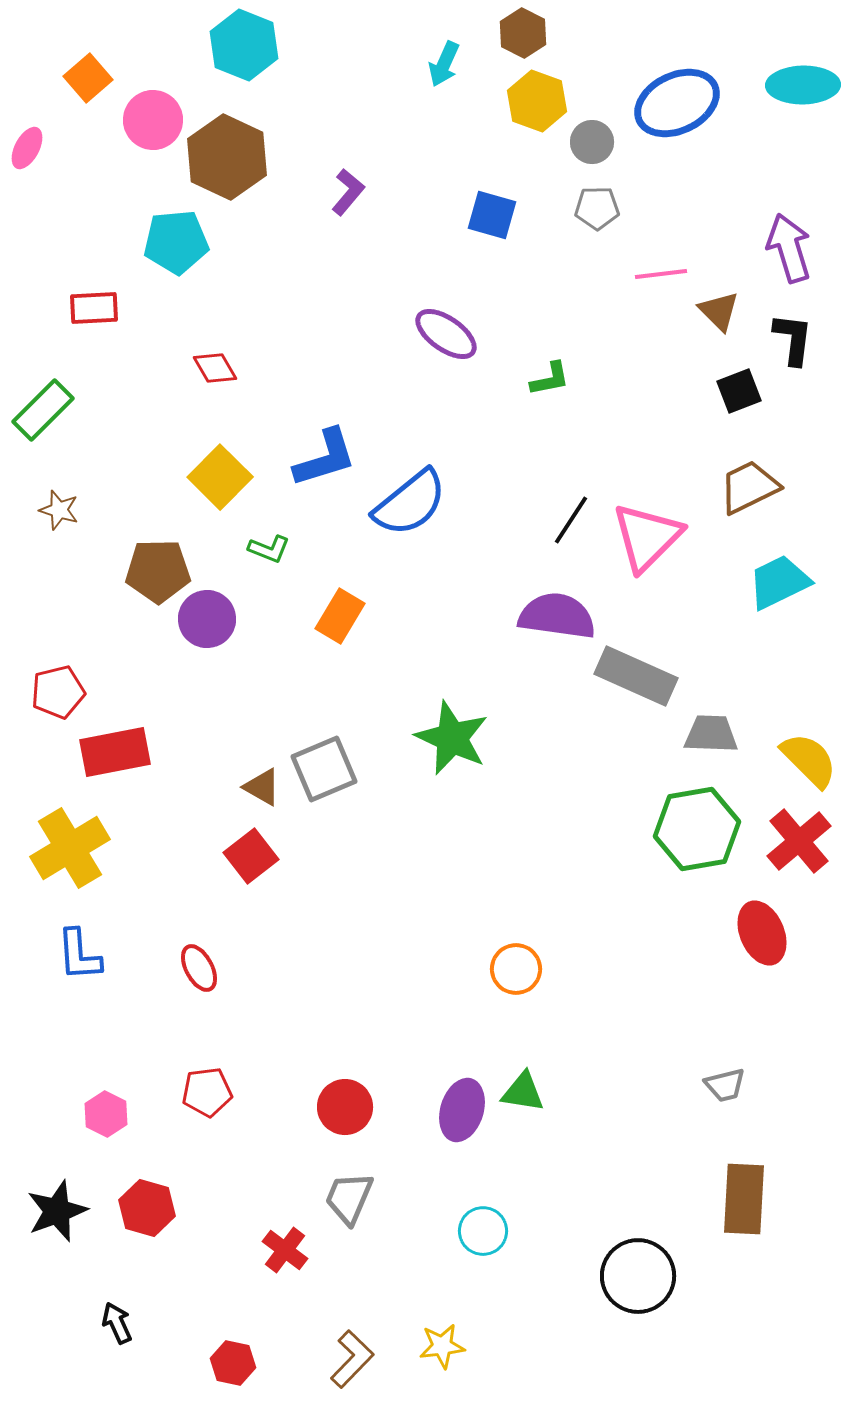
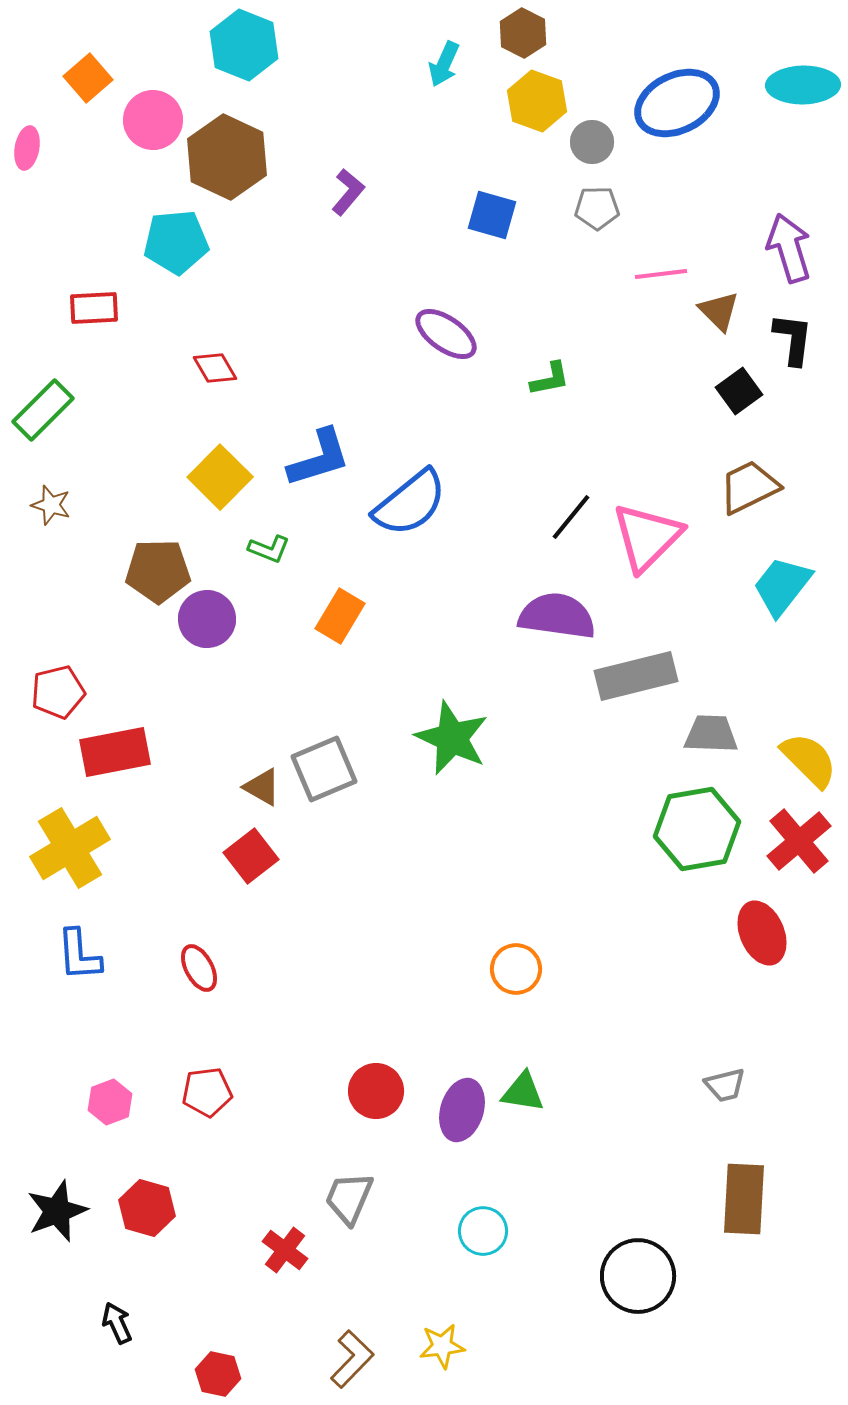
pink ellipse at (27, 148): rotated 18 degrees counterclockwise
black square at (739, 391): rotated 15 degrees counterclockwise
blue L-shape at (325, 458): moved 6 px left
brown star at (59, 510): moved 8 px left, 5 px up
black line at (571, 520): moved 3 px up; rotated 6 degrees clockwise
cyan trapezoid at (779, 582): moved 3 px right, 4 px down; rotated 26 degrees counterclockwise
gray rectangle at (636, 676): rotated 38 degrees counterclockwise
red circle at (345, 1107): moved 31 px right, 16 px up
pink hexagon at (106, 1114): moved 4 px right, 12 px up; rotated 12 degrees clockwise
red hexagon at (233, 1363): moved 15 px left, 11 px down
